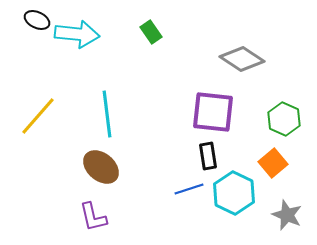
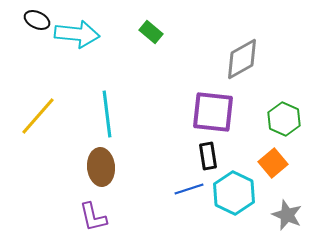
green rectangle: rotated 15 degrees counterclockwise
gray diamond: rotated 63 degrees counterclockwise
brown ellipse: rotated 45 degrees clockwise
